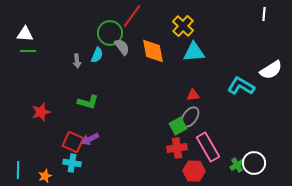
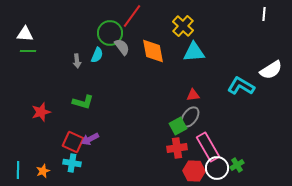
green L-shape: moved 5 px left
white circle: moved 37 px left, 5 px down
orange star: moved 2 px left, 5 px up
